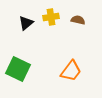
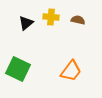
yellow cross: rotated 14 degrees clockwise
